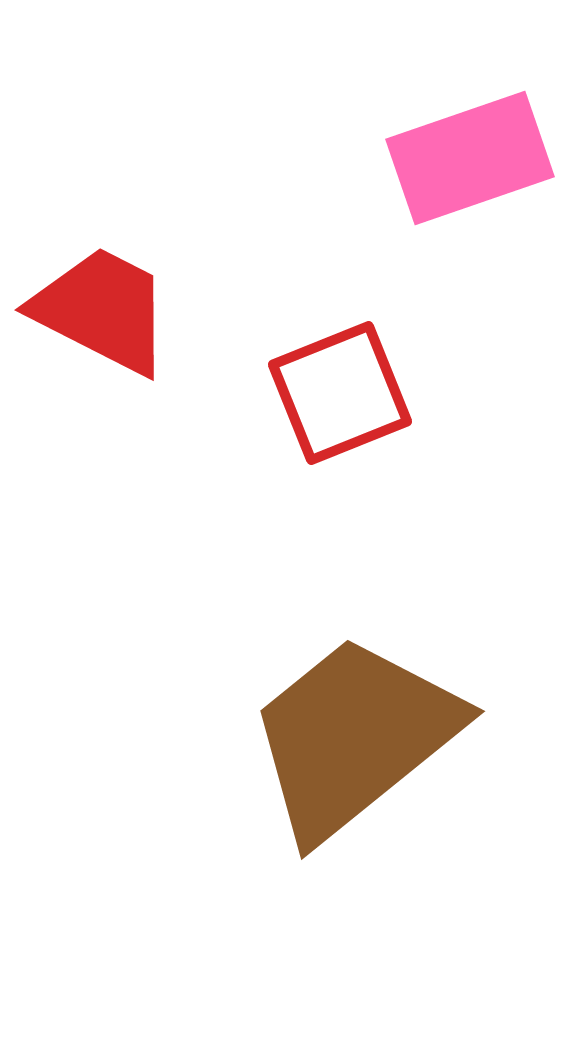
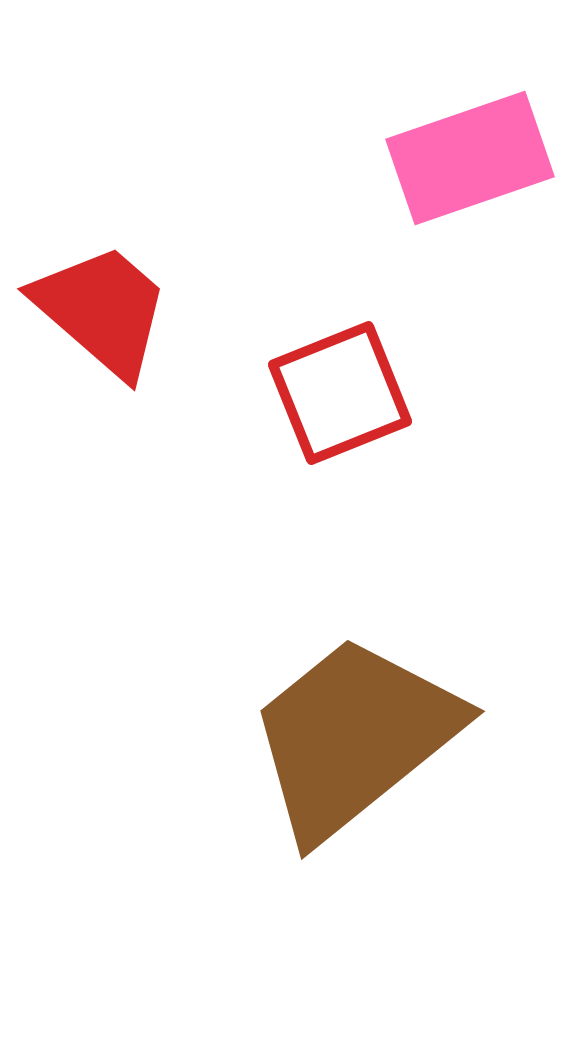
red trapezoid: rotated 14 degrees clockwise
